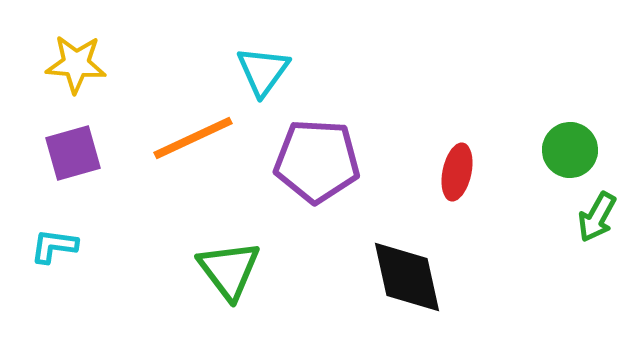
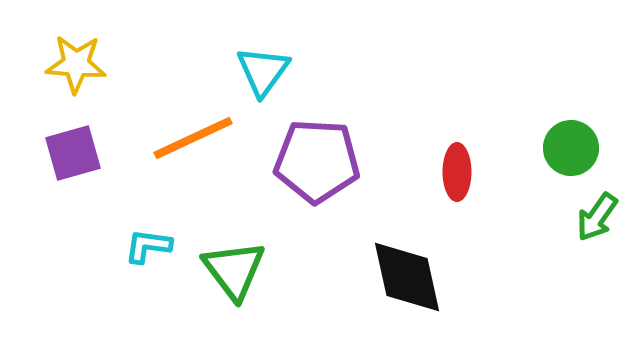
green circle: moved 1 px right, 2 px up
red ellipse: rotated 12 degrees counterclockwise
green arrow: rotated 6 degrees clockwise
cyan L-shape: moved 94 px right
green triangle: moved 5 px right
